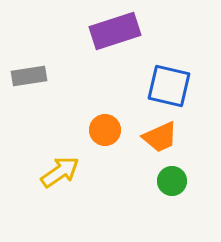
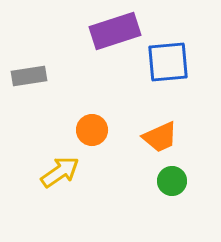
blue square: moved 1 px left, 24 px up; rotated 18 degrees counterclockwise
orange circle: moved 13 px left
